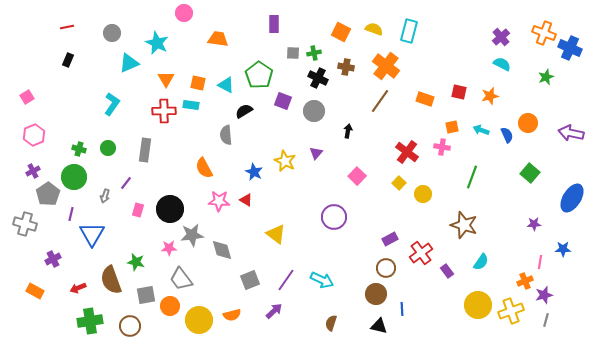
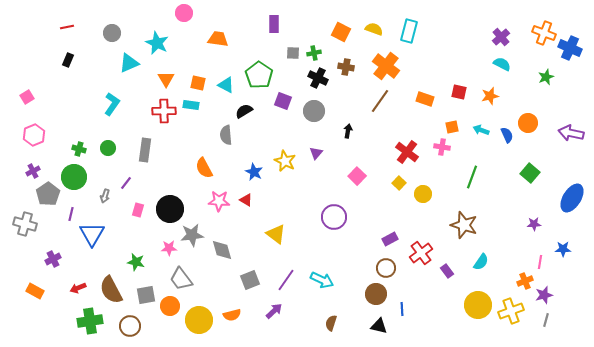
brown semicircle at (111, 280): moved 10 px down; rotated 8 degrees counterclockwise
